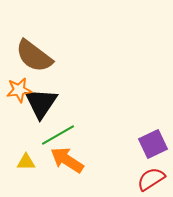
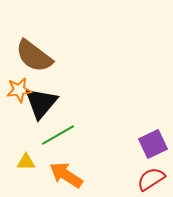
black triangle: rotated 6 degrees clockwise
orange arrow: moved 1 px left, 15 px down
